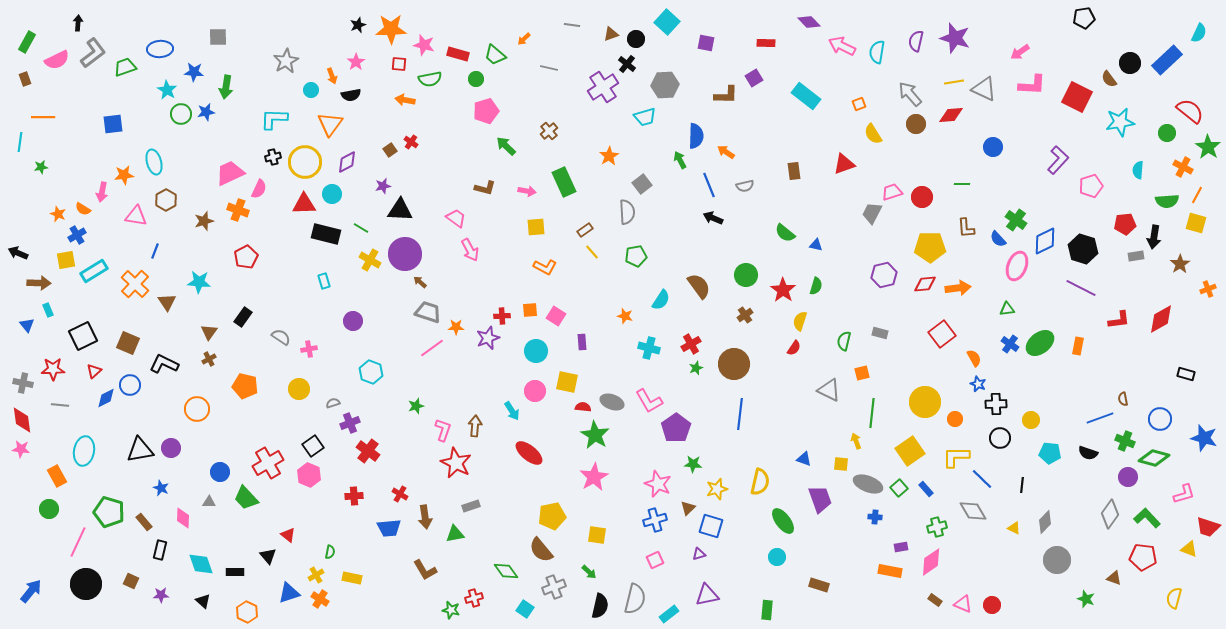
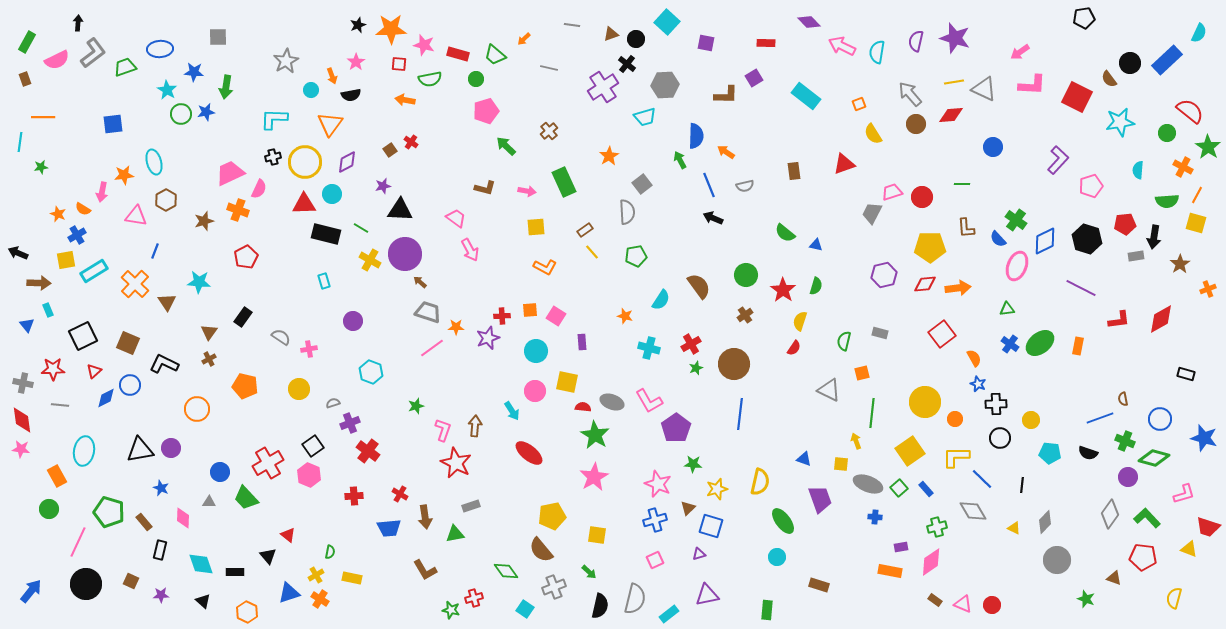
black hexagon at (1083, 249): moved 4 px right, 10 px up
